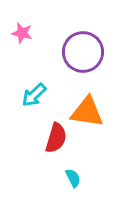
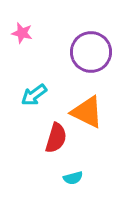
purple circle: moved 8 px right
cyan arrow: rotated 8 degrees clockwise
orange triangle: rotated 18 degrees clockwise
cyan semicircle: rotated 102 degrees clockwise
